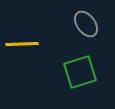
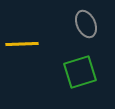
gray ellipse: rotated 12 degrees clockwise
